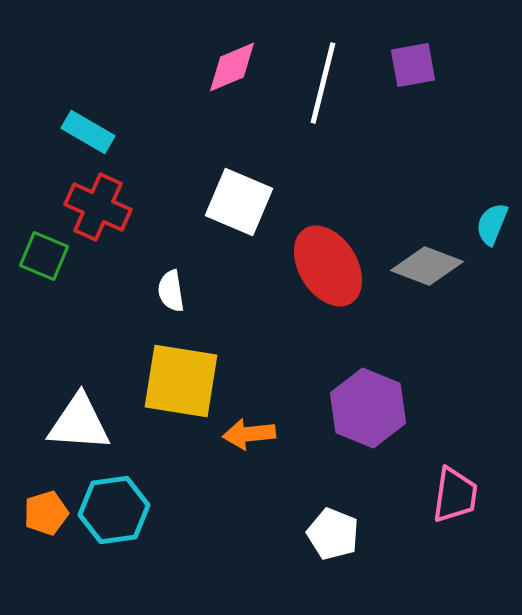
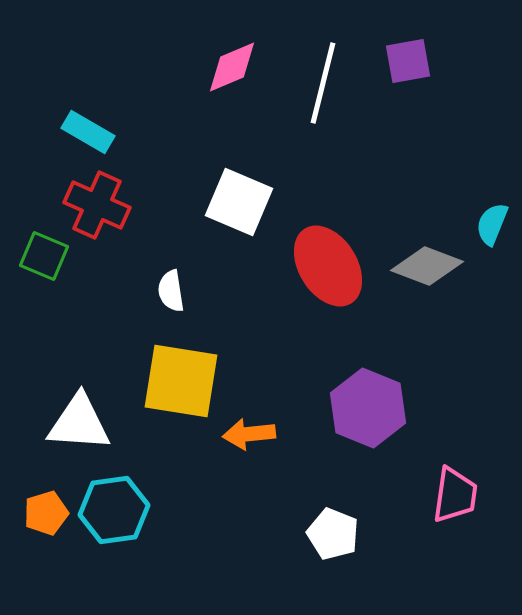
purple square: moved 5 px left, 4 px up
red cross: moved 1 px left, 2 px up
